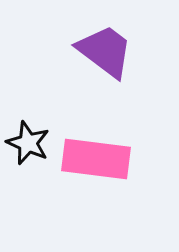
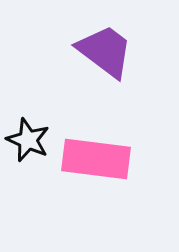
black star: moved 3 px up
